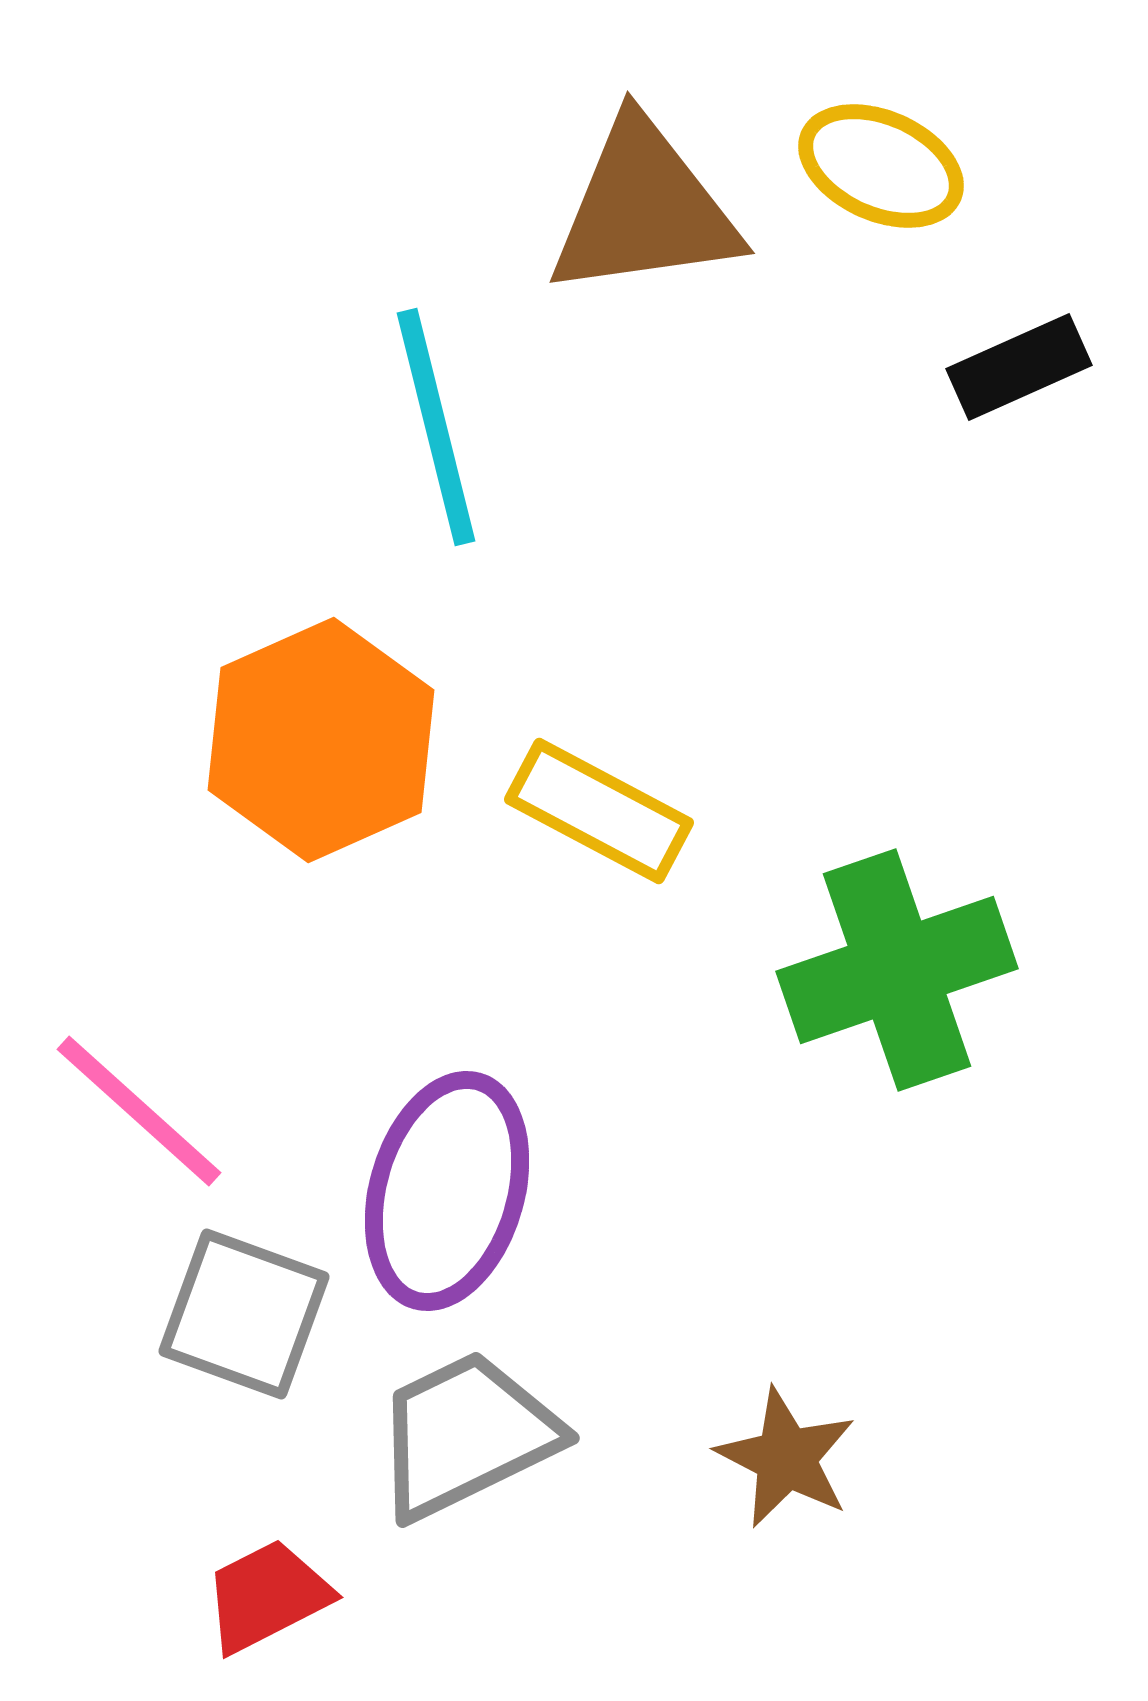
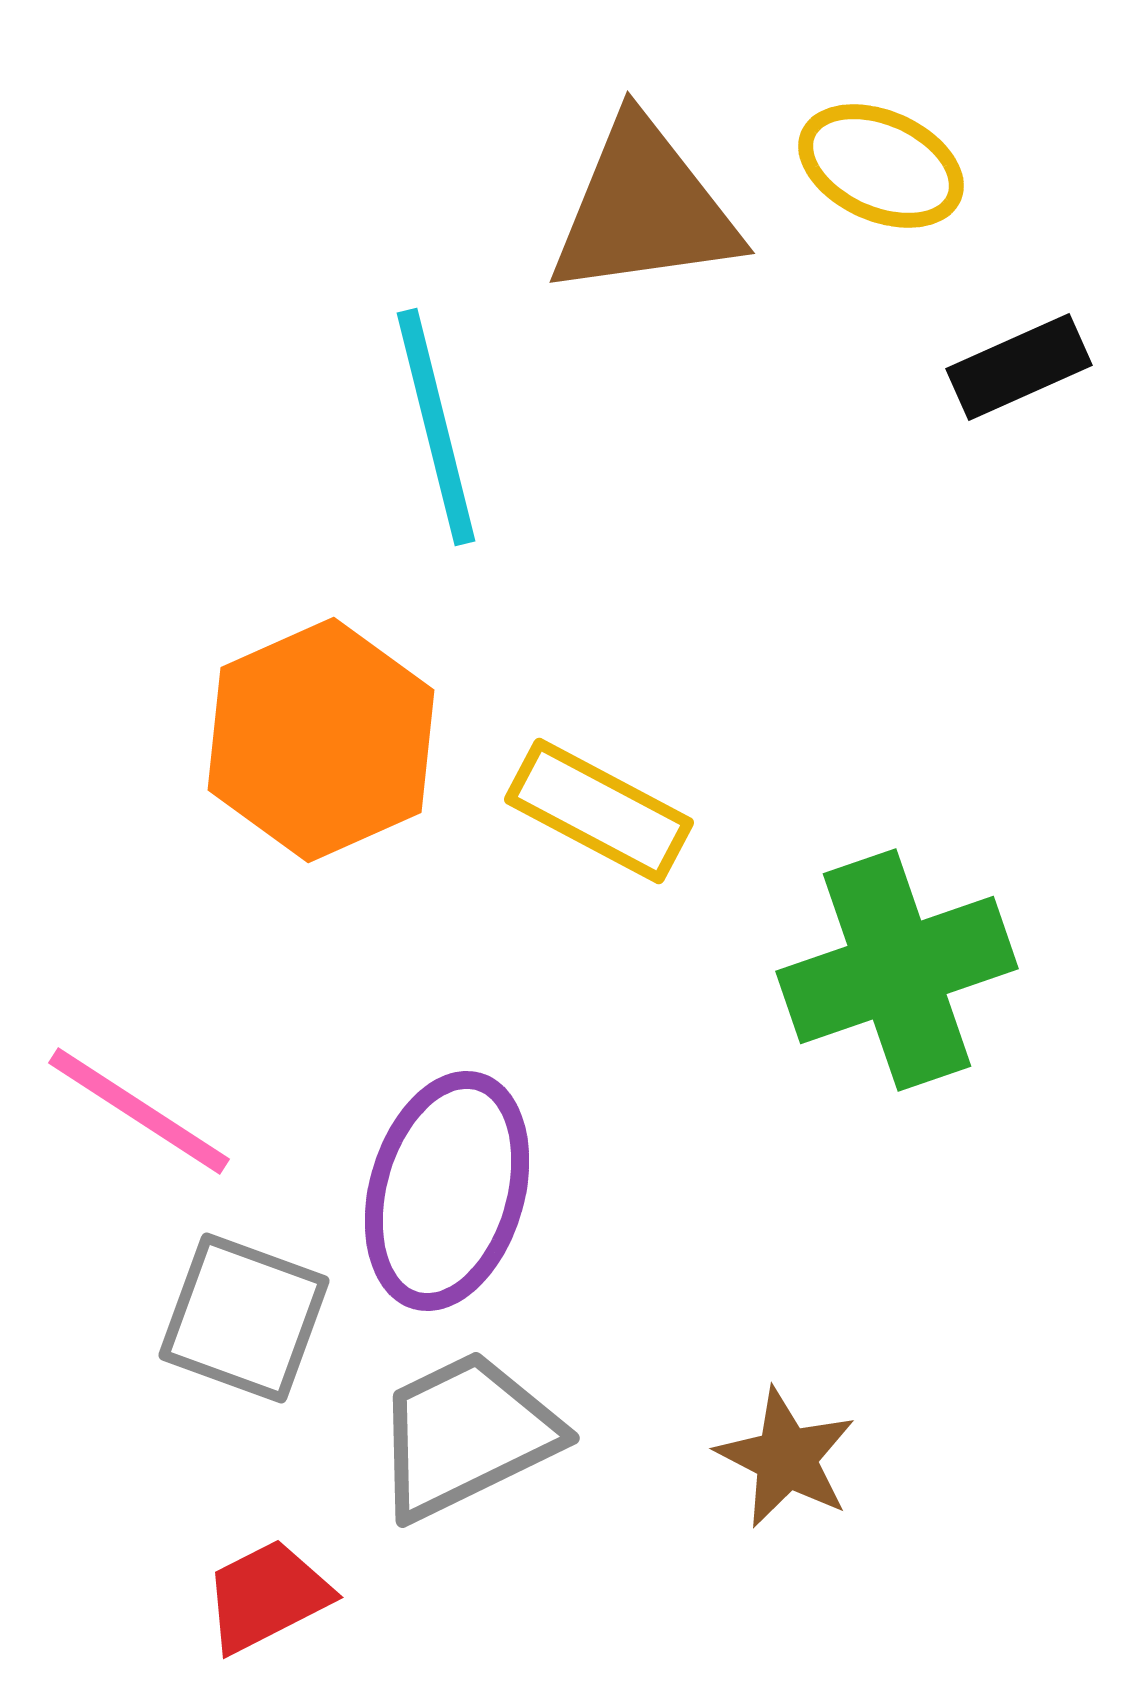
pink line: rotated 9 degrees counterclockwise
gray square: moved 4 px down
